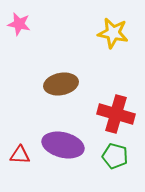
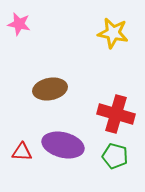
brown ellipse: moved 11 px left, 5 px down
red triangle: moved 2 px right, 3 px up
